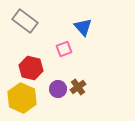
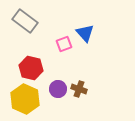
blue triangle: moved 2 px right, 6 px down
pink square: moved 5 px up
brown cross: moved 1 px right, 2 px down; rotated 35 degrees counterclockwise
yellow hexagon: moved 3 px right, 1 px down
